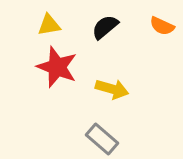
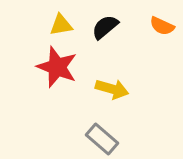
yellow triangle: moved 12 px right
